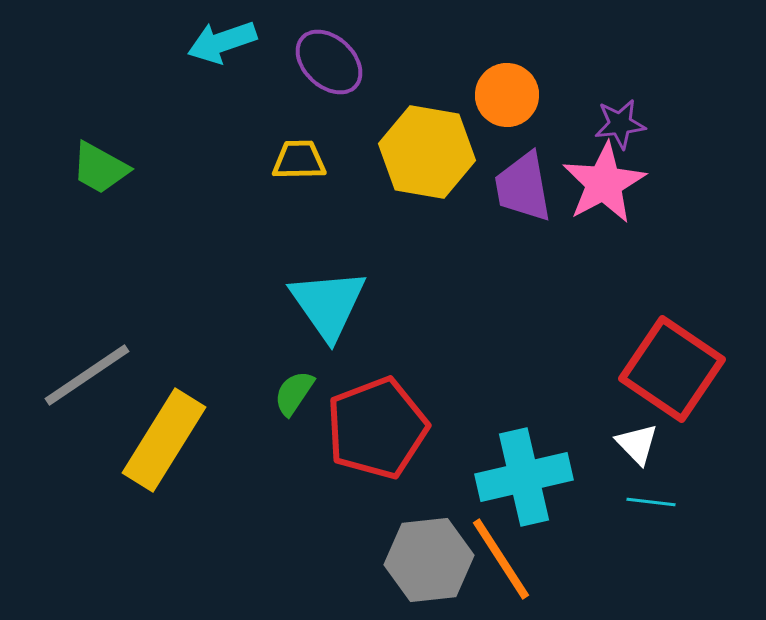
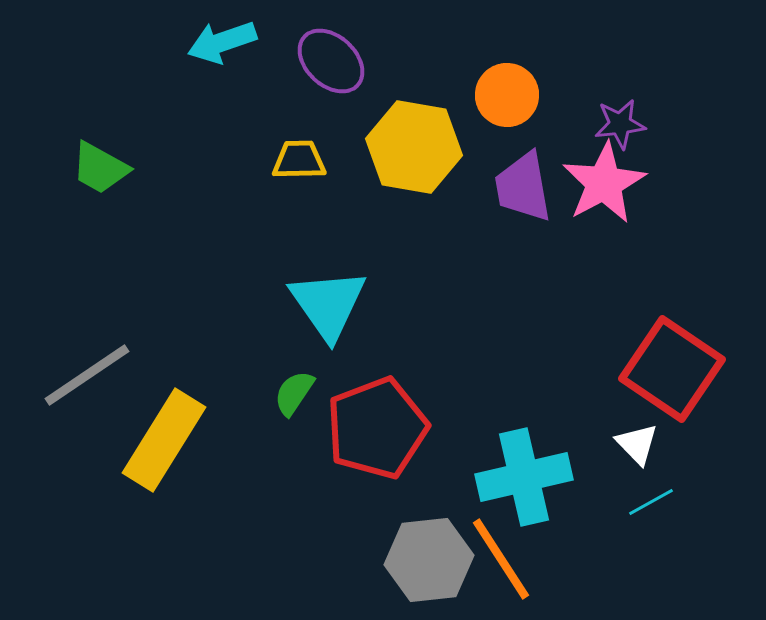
purple ellipse: moved 2 px right, 1 px up
yellow hexagon: moved 13 px left, 5 px up
cyan line: rotated 36 degrees counterclockwise
